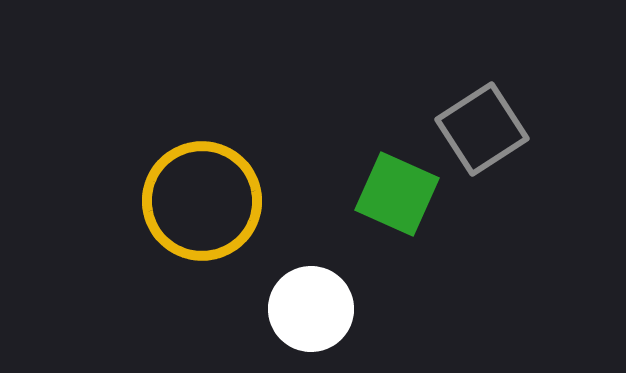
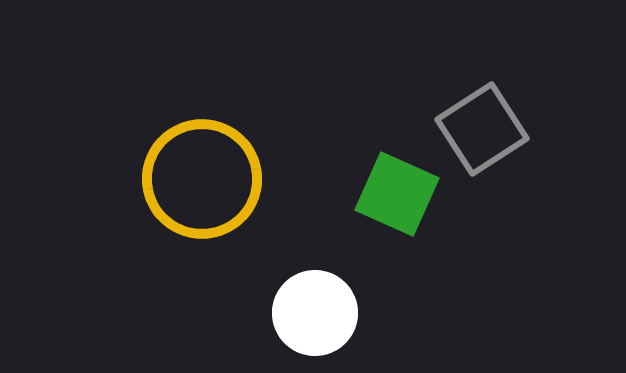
yellow circle: moved 22 px up
white circle: moved 4 px right, 4 px down
